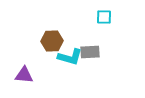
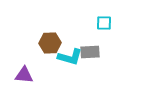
cyan square: moved 6 px down
brown hexagon: moved 2 px left, 2 px down
